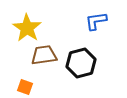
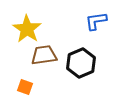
yellow star: moved 1 px down
black hexagon: rotated 8 degrees counterclockwise
